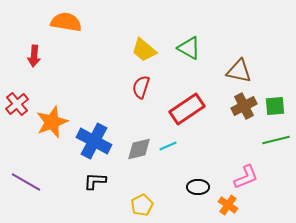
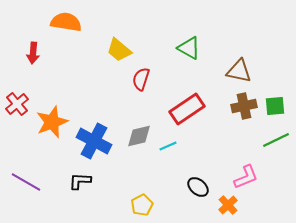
yellow trapezoid: moved 25 px left
red arrow: moved 1 px left, 3 px up
red semicircle: moved 8 px up
brown cross: rotated 15 degrees clockwise
green line: rotated 12 degrees counterclockwise
gray diamond: moved 13 px up
black L-shape: moved 15 px left
black ellipse: rotated 40 degrees clockwise
orange cross: rotated 12 degrees clockwise
